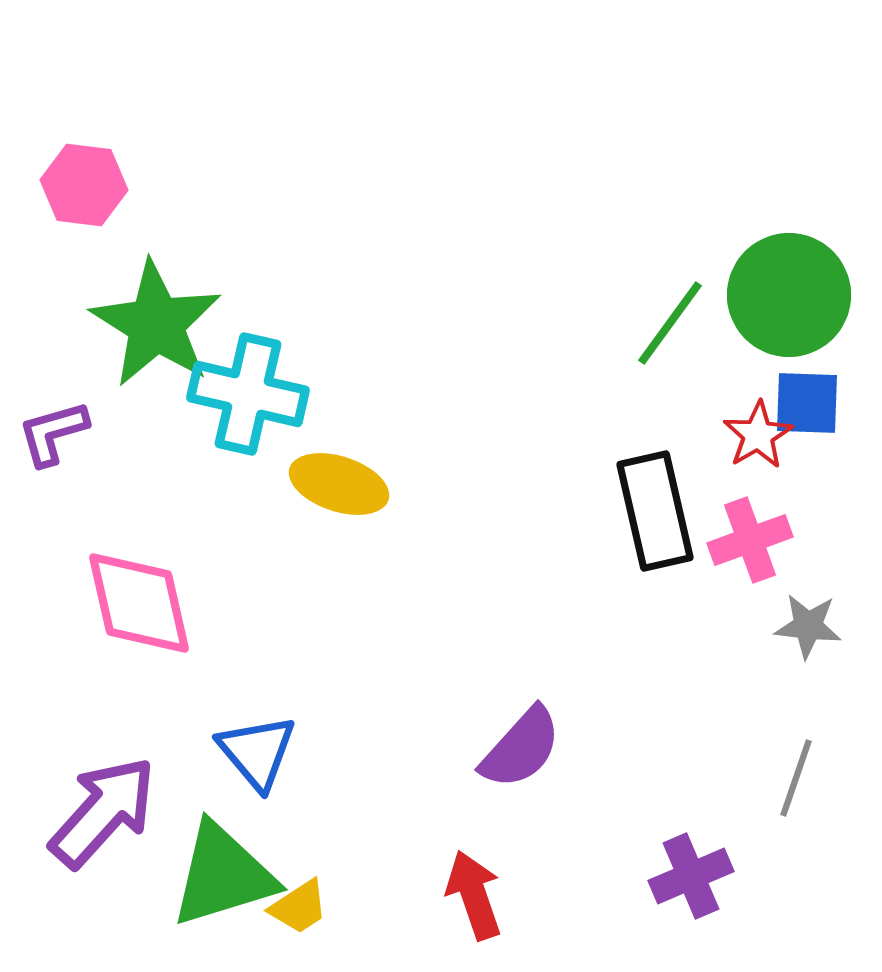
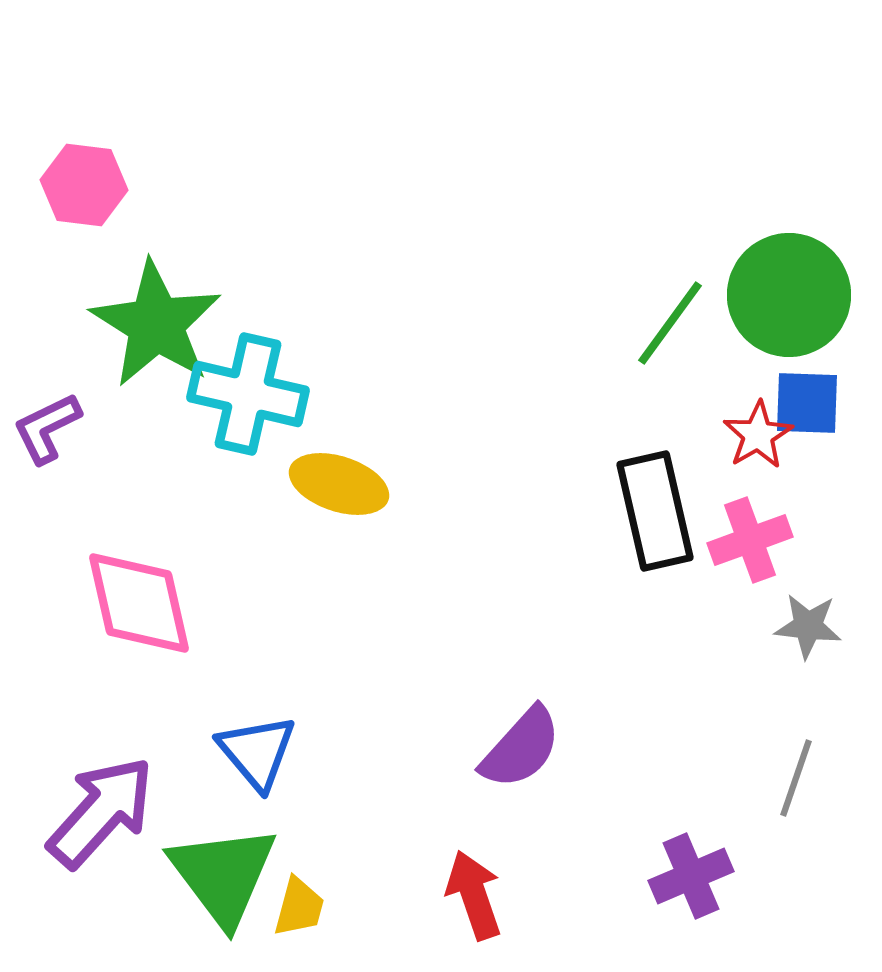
purple L-shape: moved 6 px left, 5 px up; rotated 10 degrees counterclockwise
purple arrow: moved 2 px left
green triangle: rotated 50 degrees counterclockwise
yellow trapezoid: rotated 42 degrees counterclockwise
